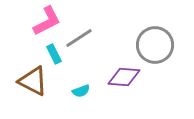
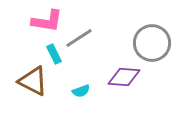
pink L-shape: rotated 36 degrees clockwise
gray circle: moved 3 px left, 2 px up
